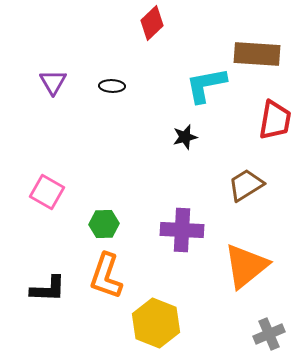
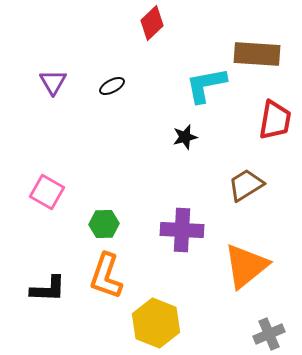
black ellipse: rotated 30 degrees counterclockwise
